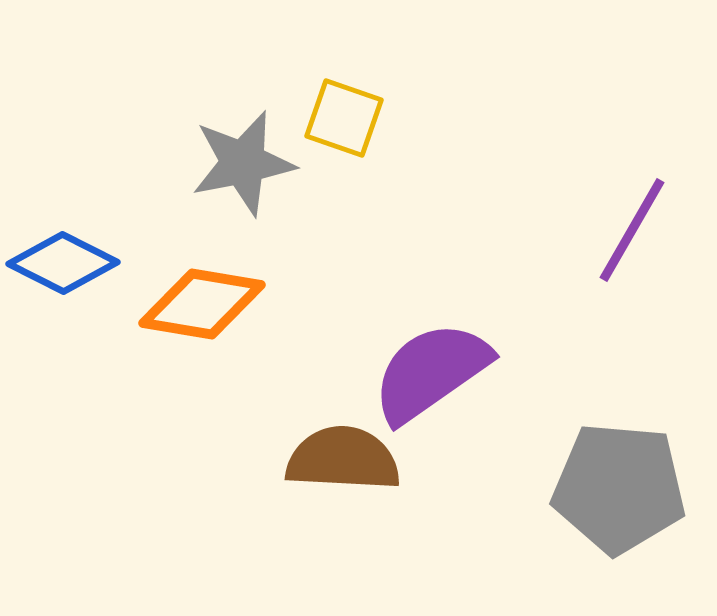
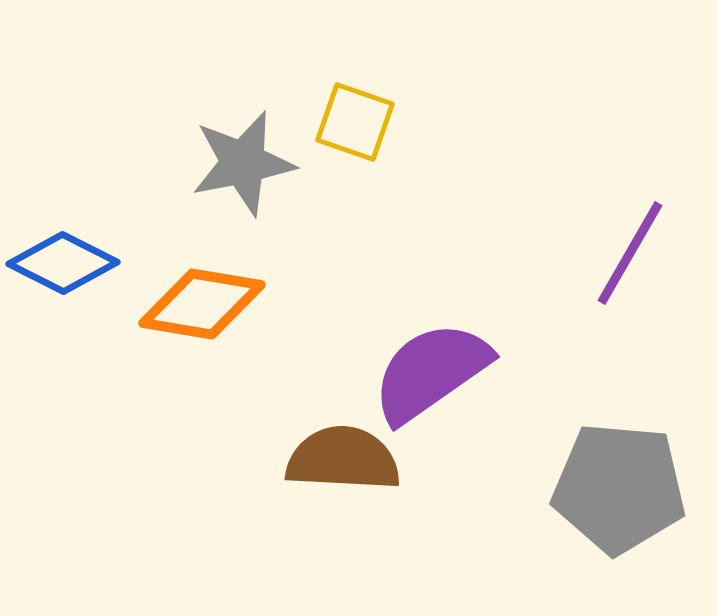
yellow square: moved 11 px right, 4 px down
purple line: moved 2 px left, 23 px down
